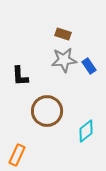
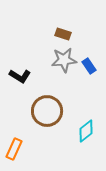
black L-shape: rotated 55 degrees counterclockwise
orange rectangle: moved 3 px left, 6 px up
